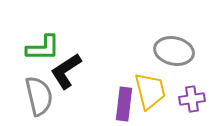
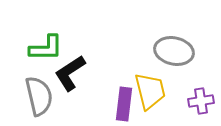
green L-shape: moved 3 px right
black L-shape: moved 4 px right, 2 px down
purple cross: moved 9 px right, 2 px down
